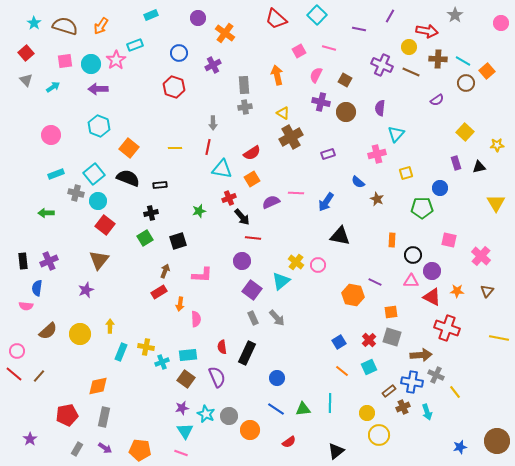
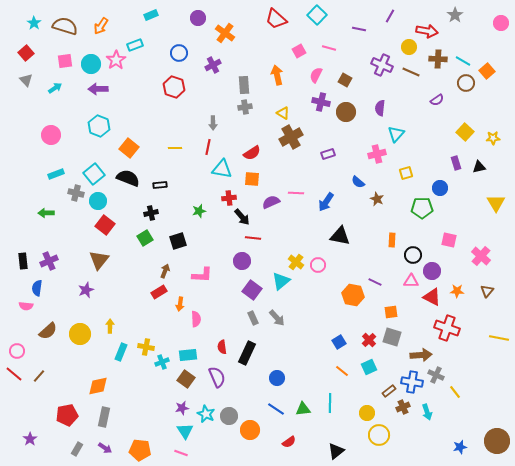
cyan arrow at (53, 87): moved 2 px right, 1 px down
yellow star at (497, 145): moved 4 px left, 7 px up
orange square at (252, 179): rotated 35 degrees clockwise
red cross at (229, 198): rotated 16 degrees clockwise
